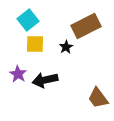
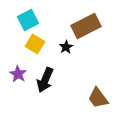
cyan square: rotated 10 degrees clockwise
yellow square: rotated 30 degrees clockwise
black arrow: rotated 55 degrees counterclockwise
